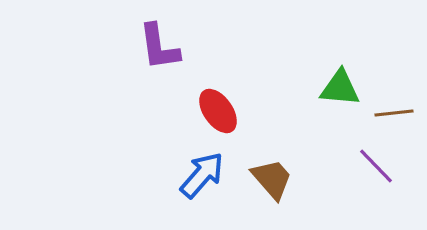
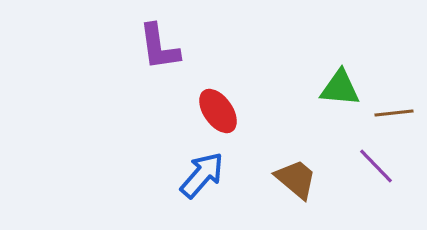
brown trapezoid: moved 24 px right; rotated 9 degrees counterclockwise
